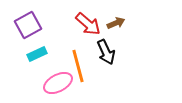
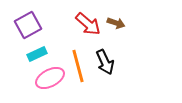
brown arrow: rotated 42 degrees clockwise
black arrow: moved 1 px left, 10 px down
pink ellipse: moved 8 px left, 5 px up
